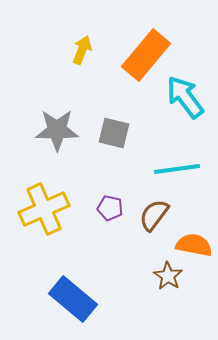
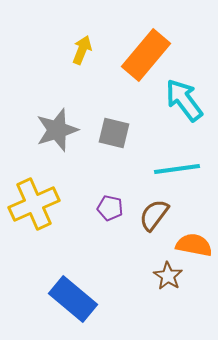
cyan arrow: moved 1 px left, 3 px down
gray star: rotated 18 degrees counterclockwise
yellow cross: moved 10 px left, 5 px up
